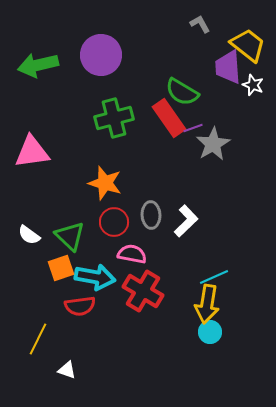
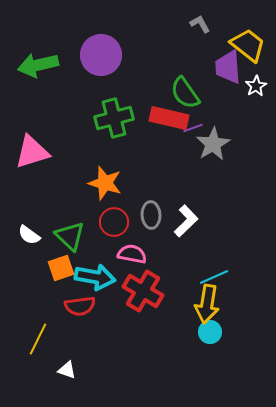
white star: moved 3 px right, 1 px down; rotated 20 degrees clockwise
green semicircle: moved 3 px right, 1 px down; rotated 24 degrees clockwise
red rectangle: rotated 42 degrees counterclockwise
pink triangle: rotated 9 degrees counterclockwise
